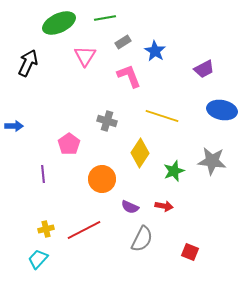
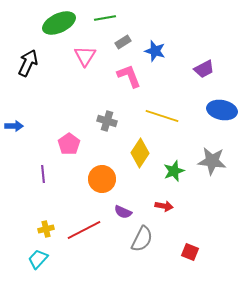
blue star: rotated 15 degrees counterclockwise
purple semicircle: moved 7 px left, 5 px down
